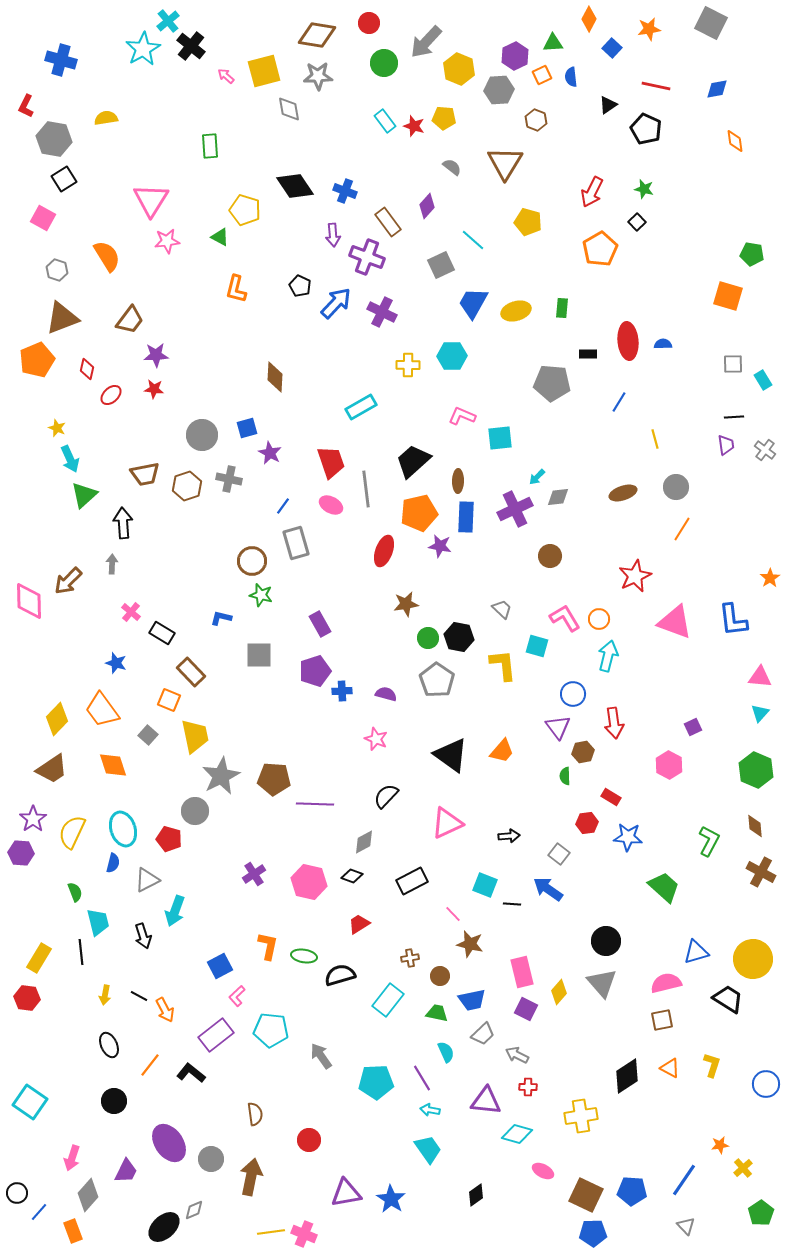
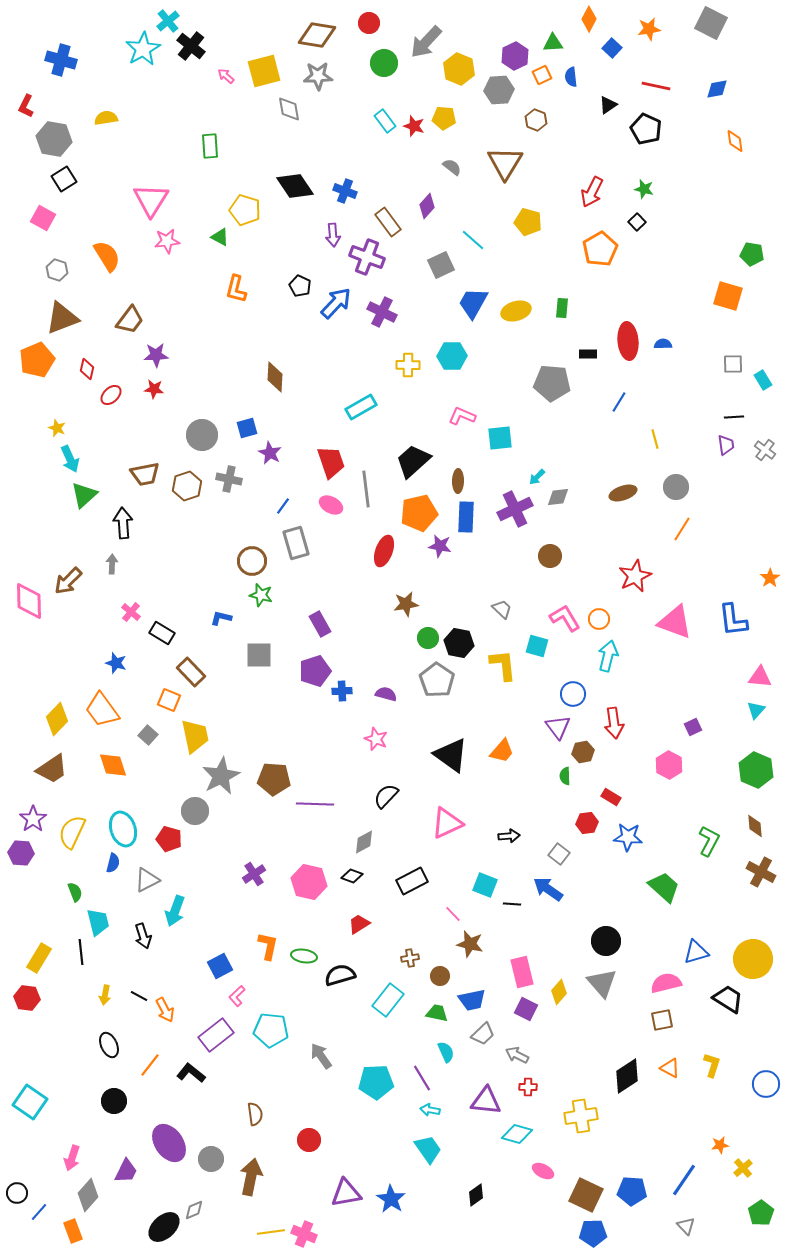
black hexagon at (459, 637): moved 6 px down
cyan triangle at (760, 713): moved 4 px left, 3 px up
